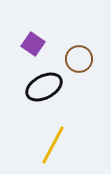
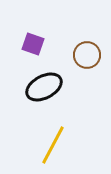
purple square: rotated 15 degrees counterclockwise
brown circle: moved 8 px right, 4 px up
